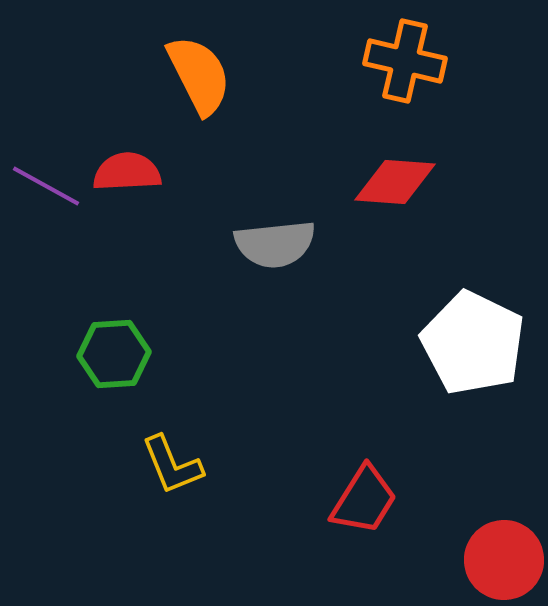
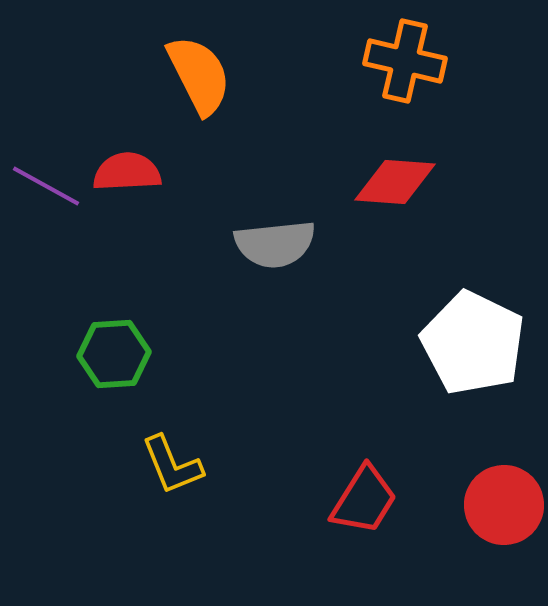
red circle: moved 55 px up
